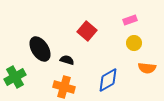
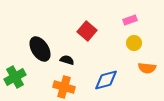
blue diamond: moved 2 px left; rotated 15 degrees clockwise
